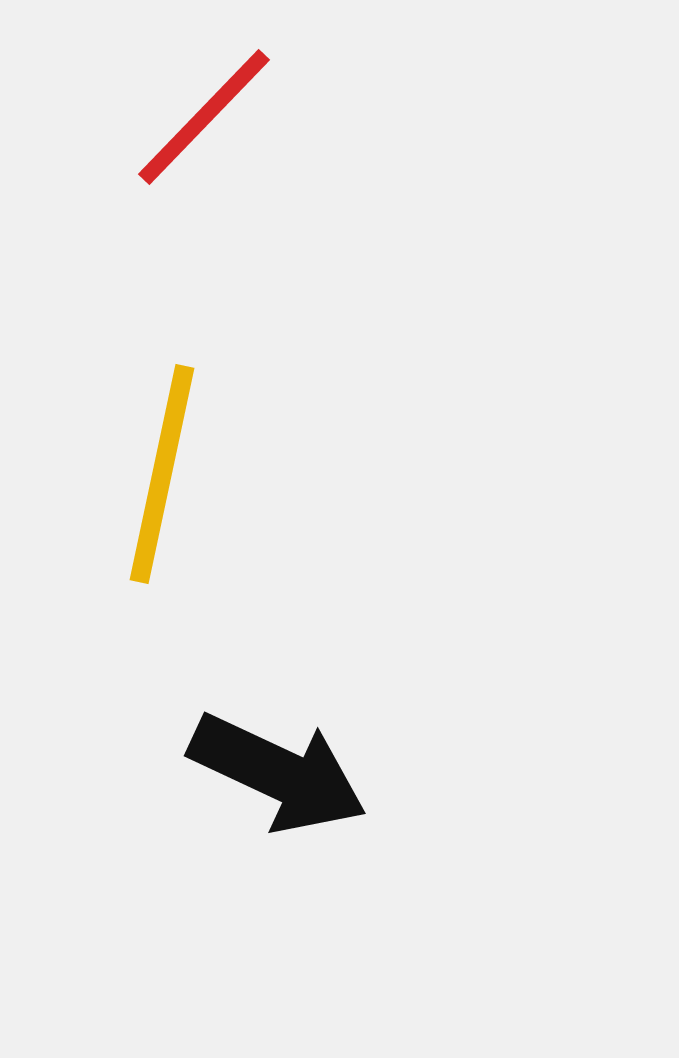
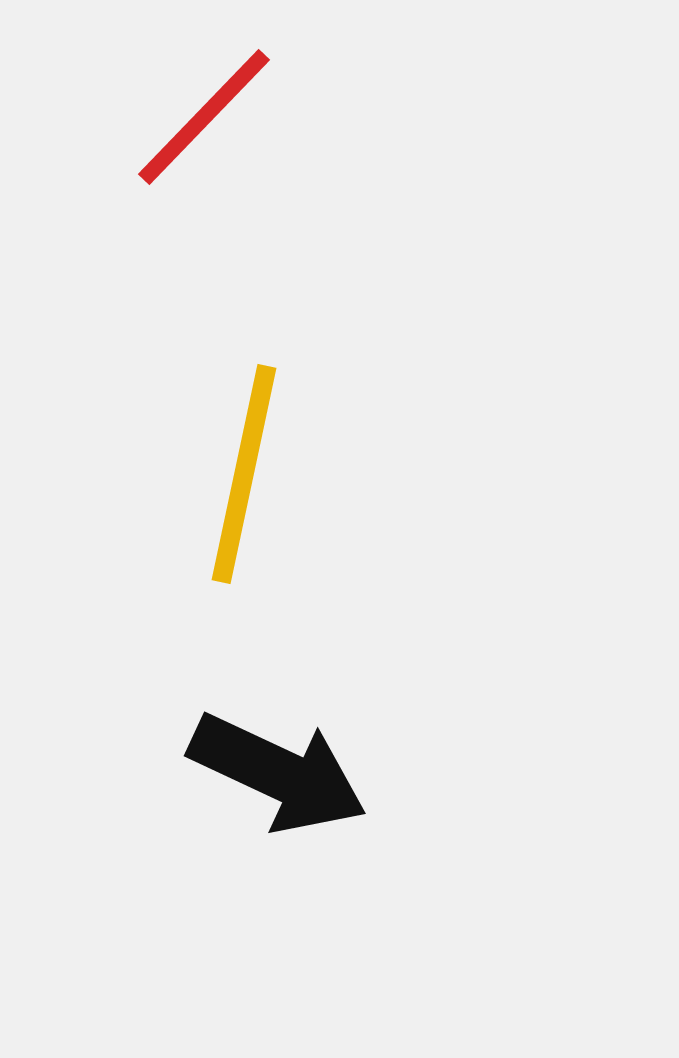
yellow line: moved 82 px right
